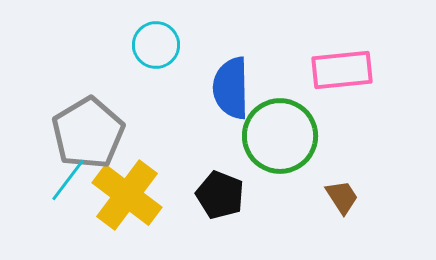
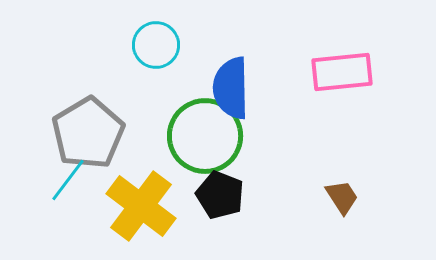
pink rectangle: moved 2 px down
green circle: moved 75 px left
yellow cross: moved 14 px right, 11 px down
